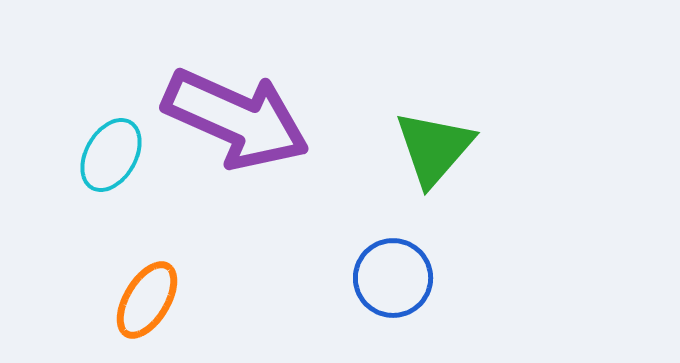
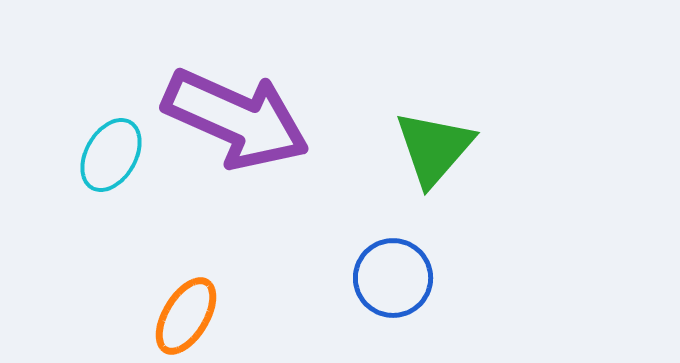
orange ellipse: moved 39 px right, 16 px down
